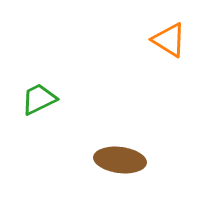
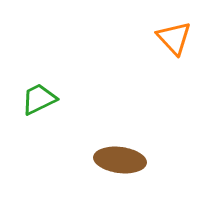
orange triangle: moved 5 px right, 2 px up; rotated 15 degrees clockwise
